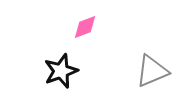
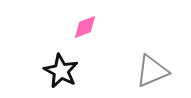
black star: rotated 24 degrees counterclockwise
